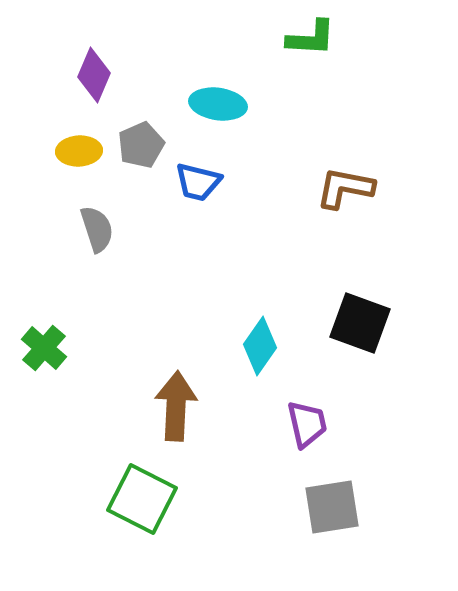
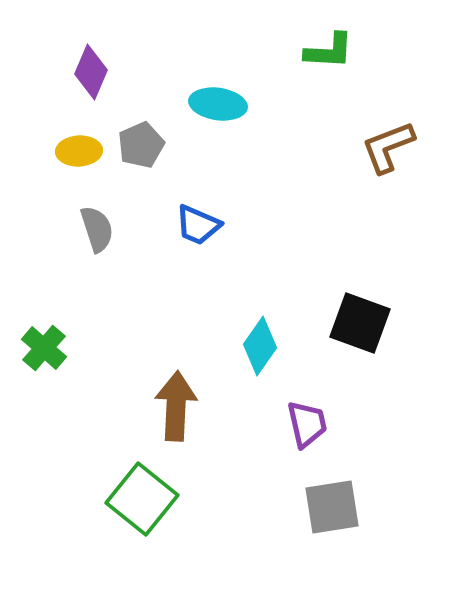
green L-shape: moved 18 px right, 13 px down
purple diamond: moved 3 px left, 3 px up
blue trapezoid: moved 43 px down; rotated 9 degrees clockwise
brown L-shape: moved 43 px right, 41 px up; rotated 32 degrees counterclockwise
green square: rotated 12 degrees clockwise
